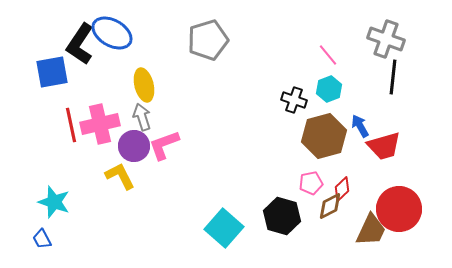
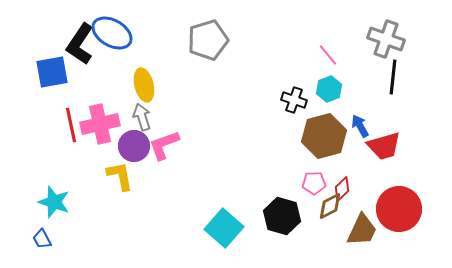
yellow L-shape: rotated 16 degrees clockwise
pink pentagon: moved 3 px right; rotated 10 degrees clockwise
brown trapezoid: moved 9 px left
